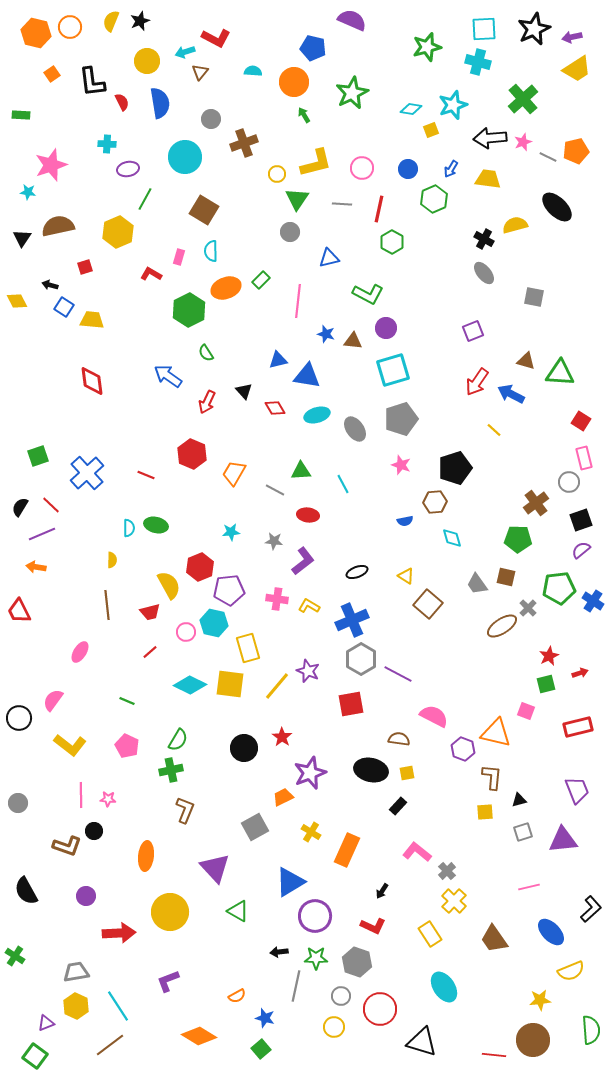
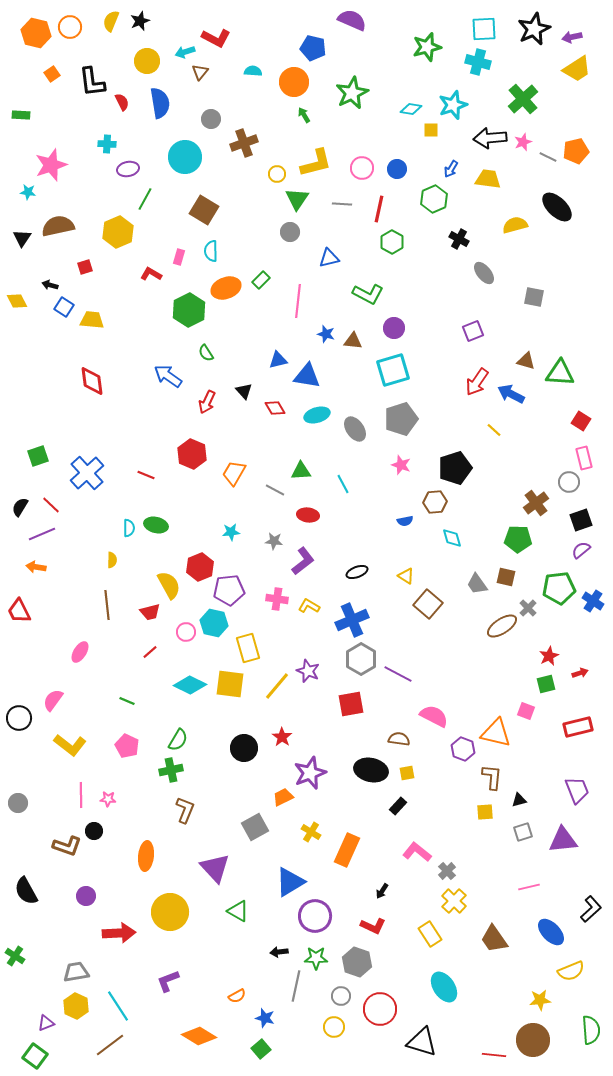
yellow square at (431, 130): rotated 21 degrees clockwise
blue circle at (408, 169): moved 11 px left
black cross at (484, 239): moved 25 px left
purple circle at (386, 328): moved 8 px right
